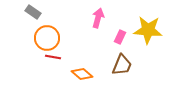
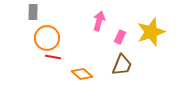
gray rectangle: rotated 56 degrees clockwise
pink arrow: moved 1 px right, 3 px down
yellow star: moved 3 px right, 2 px down; rotated 24 degrees counterclockwise
